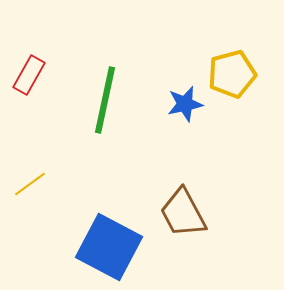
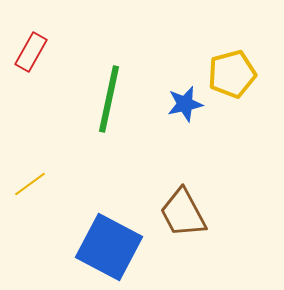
red rectangle: moved 2 px right, 23 px up
green line: moved 4 px right, 1 px up
